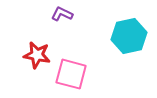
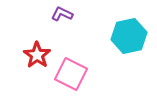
red star: rotated 24 degrees clockwise
pink square: rotated 12 degrees clockwise
